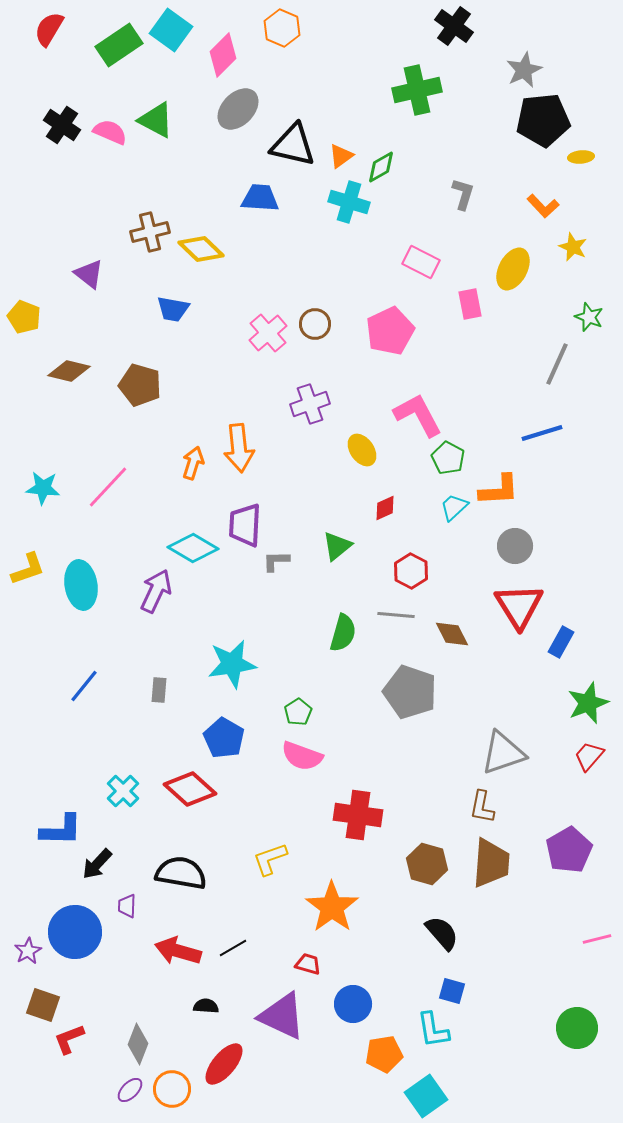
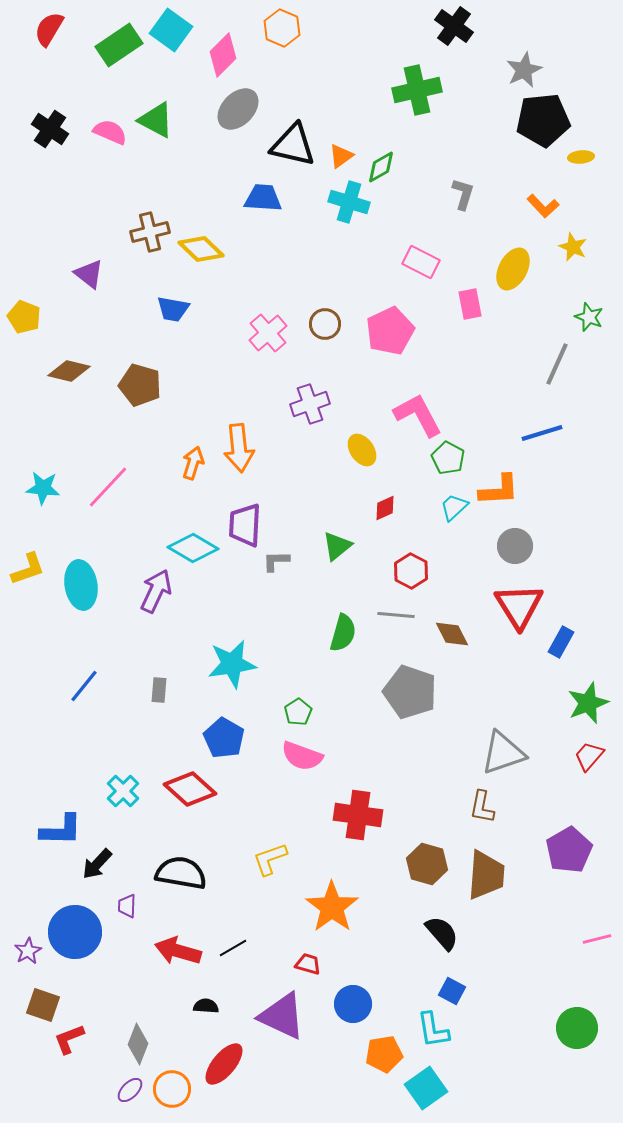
black cross at (62, 125): moved 12 px left, 4 px down
blue trapezoid at (260, 198): moved 3 px right
brown circle at (315, 324): moved 10 px right
brown trapezoid at (491, 863): moved 5 px left, 12 px down
blue square at (452, 991): rotated 12 degrees clockwise
cyan square at (426, 1096): moved 8 px up
